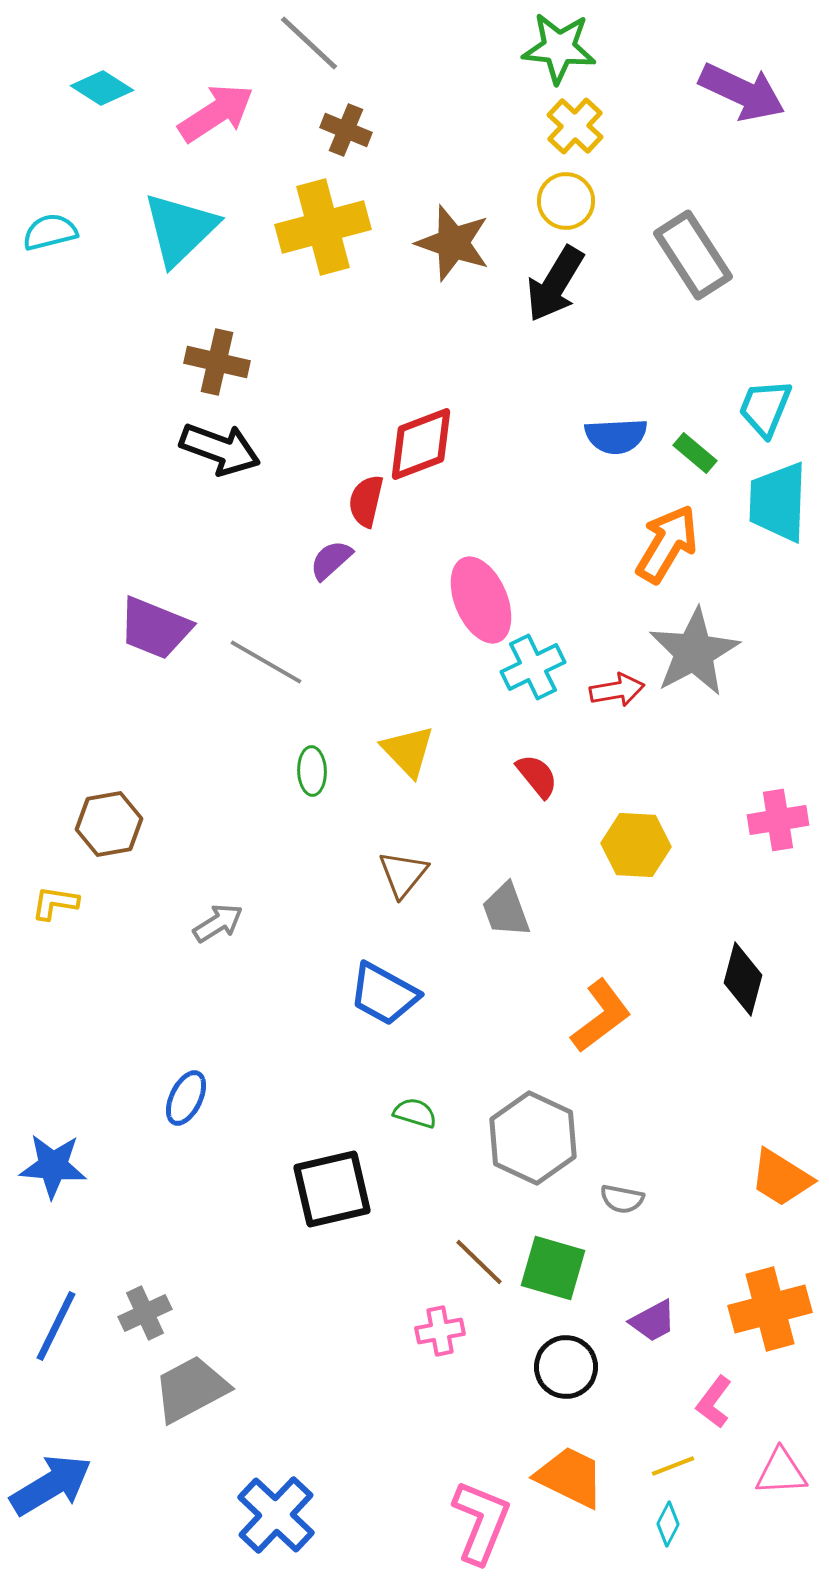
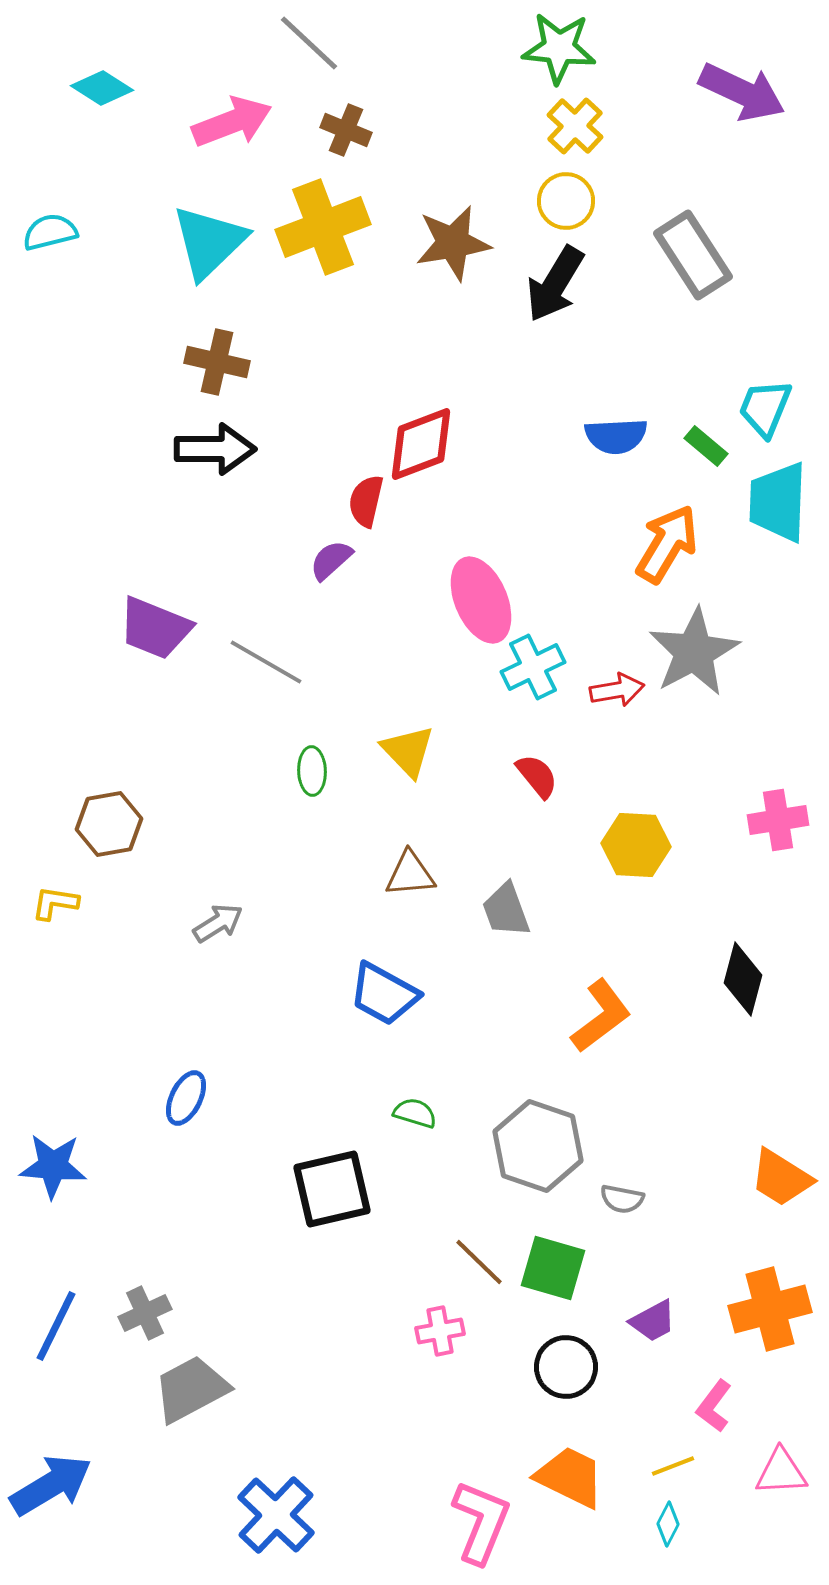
pink arrow at (216, 113): moved 16 px right, 9 px down; rotated 12 degrees clockwise
yellow cross at (323, 227): rotated 6 degrees counterclockwise
cyan triangle at (180, 229): moved 29 px right, 13 px down
brown star at (453, 243): rotated 28 degrees counterclockwise
black arrow at (220, 449): moved 5 px left; rotated 20 degrees counterclockwise
green rectangle at (695, 453): moved 11 px right, 7 px up
brown triangle at (403, 874): moved 7 px right; rotated 46 degrees clockwise
gray hexagon at (533, 1138): moved 5 px right, 8 px down; rotated 6 degrees counterclockwise
pink L-shape at (714, 1402): moved 4 px down
